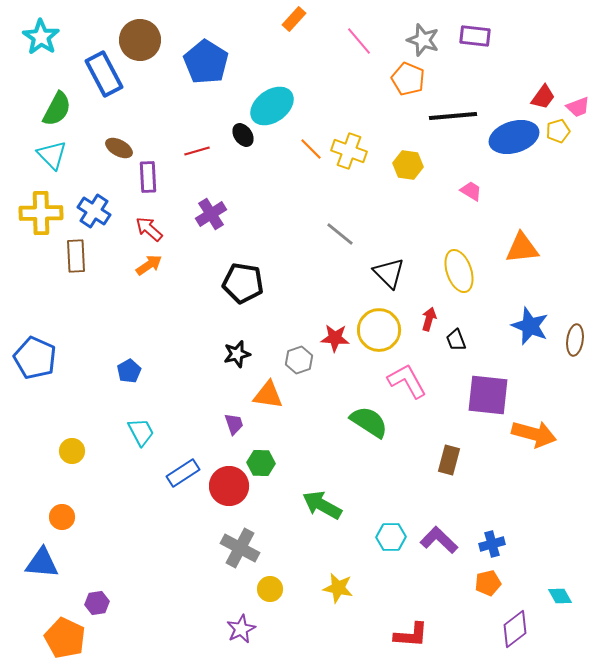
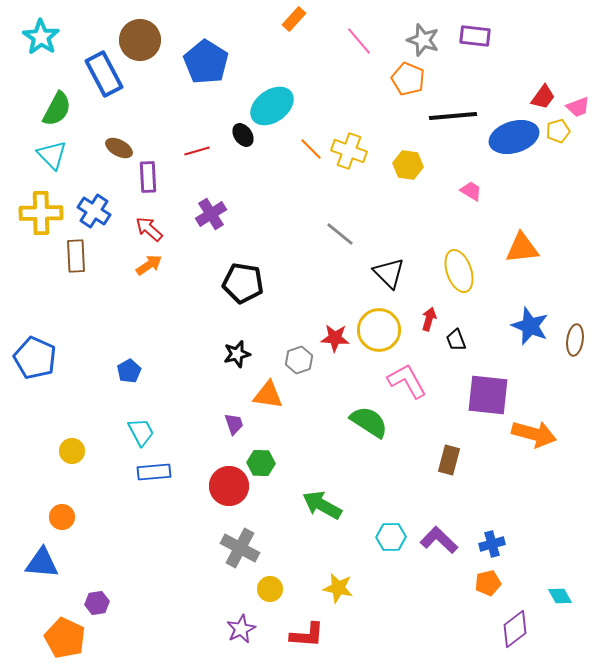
blue rectangle at (183, 473): moved 29 px left, 1 px up; rotated 28 degrees clockwise
red L-shape at (411, 635): moved 104 px left
